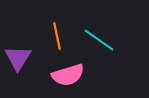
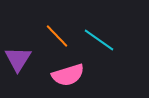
orange line: rotated 32 degrees counterclockwise
purple triangle: moved 1 px down
